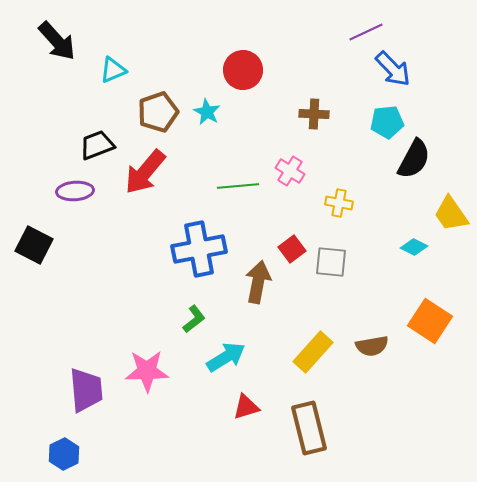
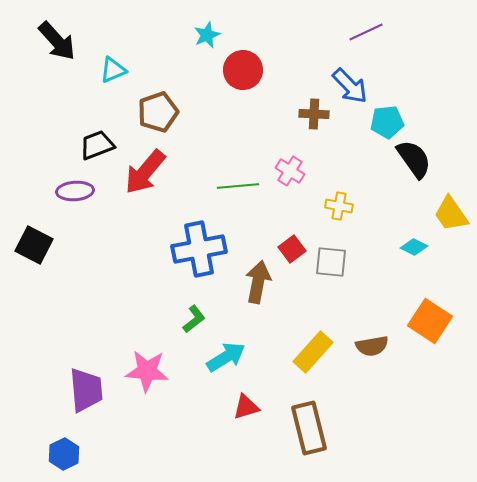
blue arrow: moved 43 px left, 17 px down
cyan star: moved 77 px up; rotated 20 degrees clockwise
black semicircle: rotated 63 degrees counterclockwise
yellow cross: moved 3 px down
pink star: rotated 6 degrees clockwise
